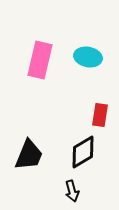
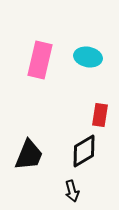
black diamond: moved 1 px right, 1 px up
